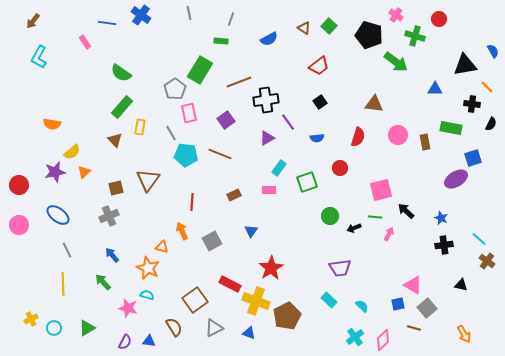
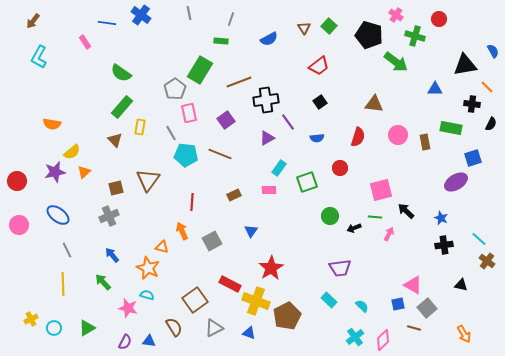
brown triangle at (304, 28): rotated 24 degrees clockwise
purple ellipse at (456, 179): moved 3 px down
red circle at (19, 185): moved 2 px left, 4 px up
